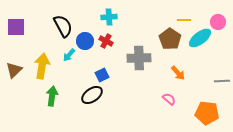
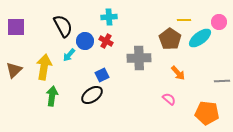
pink circle: moved 1 px right
yellow arrow: moved 2 px right, 1 px down
